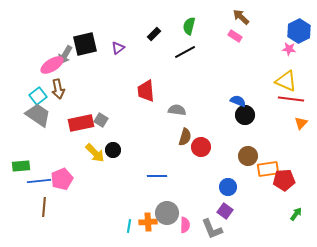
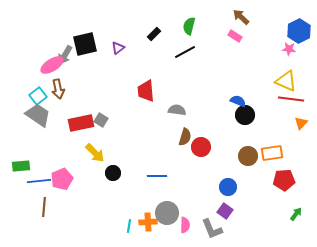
black circle at (113, 150): moved 23 px down
orange rectangle at (268, 169): moved 4 px right, 16 px up
